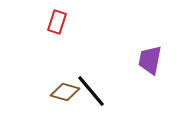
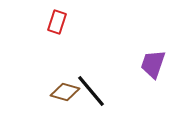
purple trapezoid: moved 3 px right, 4 px down; rotated 8 degrees clockwise
